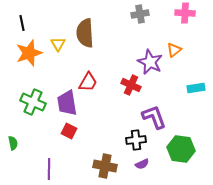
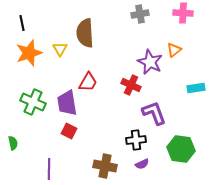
pink cross: moved 2 px left
yellow triangle: moved 2 px right, 5 px down
purple L-shape: moved 4 px up
